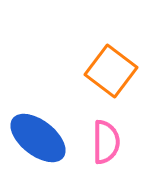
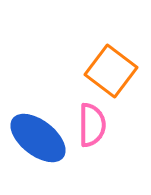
pink semicircle: moved 14 px left, 17 px up
